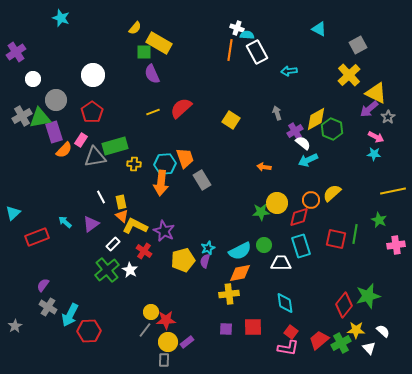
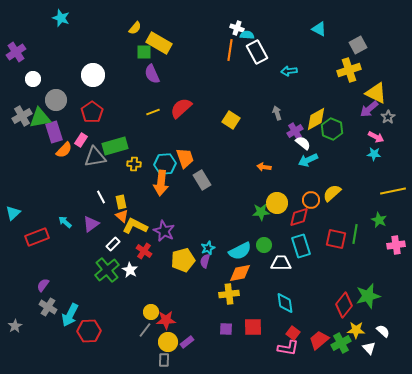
yellow cross at (349, 75): moved 5 px up; rotated 25 degrees clockwise
red square at (291, 332): moved 2 px right, 1 px down
